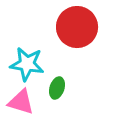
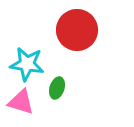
red circle: moved 3 px down
